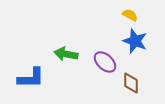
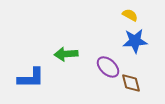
blue star: rotated 25 degrees counterclockwise
green arrow: rotated 15 degrees counterclockwise
purple ellipse: moved 3 px right, 5 px down
brown diamond: rotated 15 degrees counterclockwise
